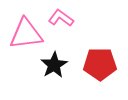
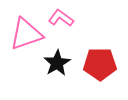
pink triangle: rotated 12 degrees counterclockwise
black star: moved 3 px right, 2 px up
